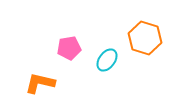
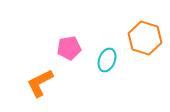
cyan ellipse: rotated 15 degrees counterclockwise
orange L-shape: rotated 40 degrees counterclockwise
